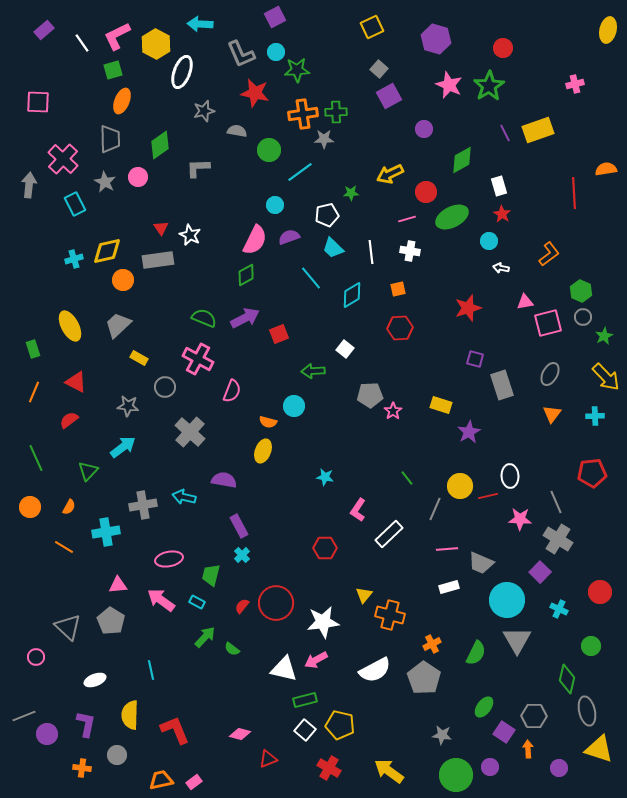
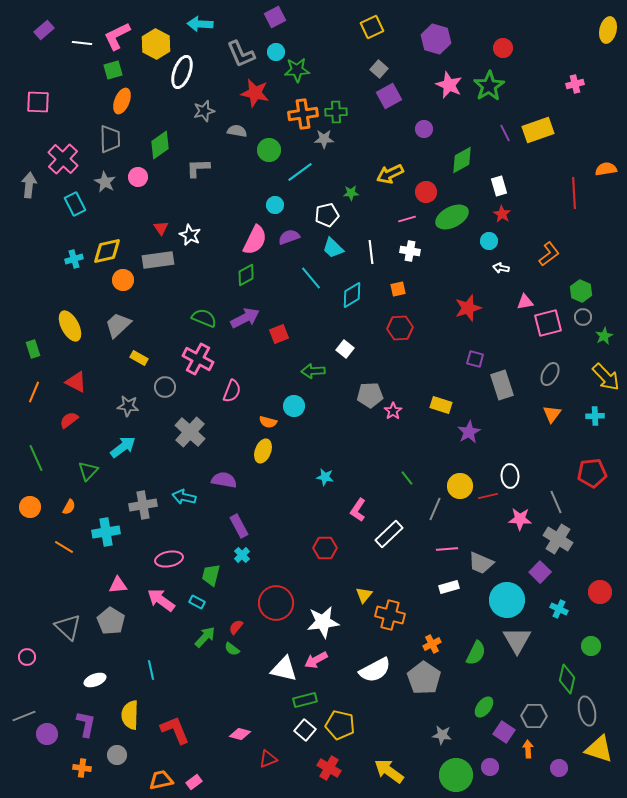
white line at (82, 43): rotated 48 degrees counterclockwise
red semicircle at (242, 606): moved 6 px left, 21 px down
pink circle at (36, 657): moved 9 px left
